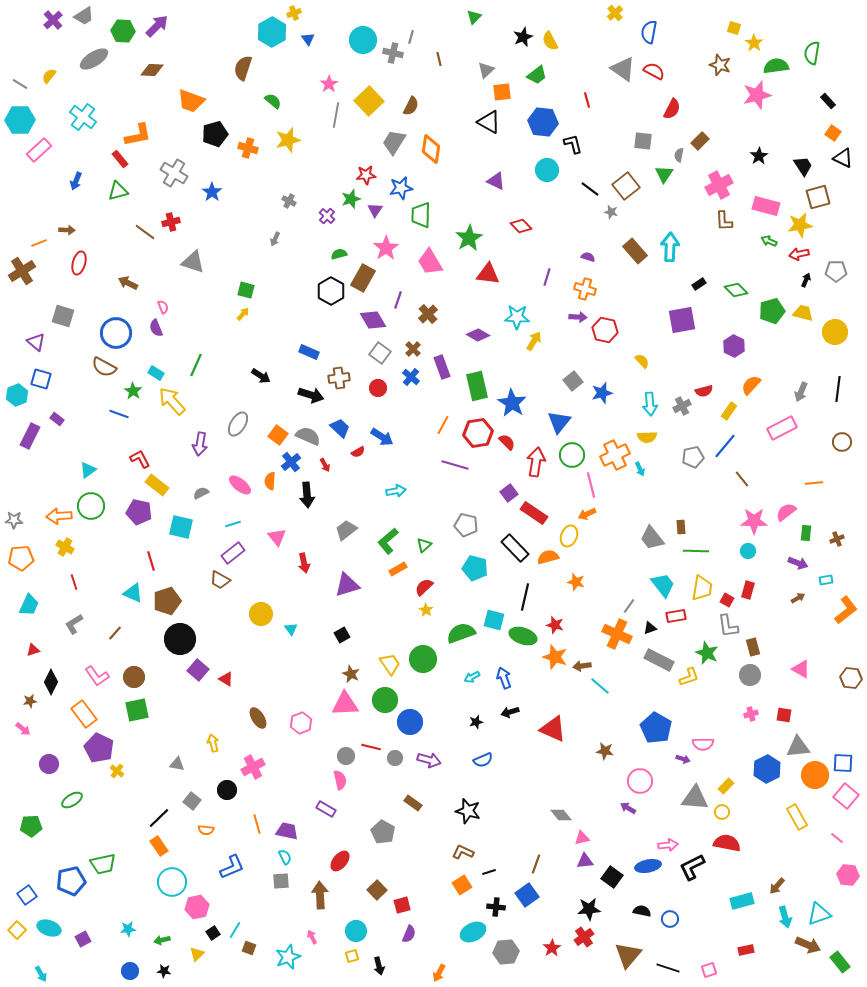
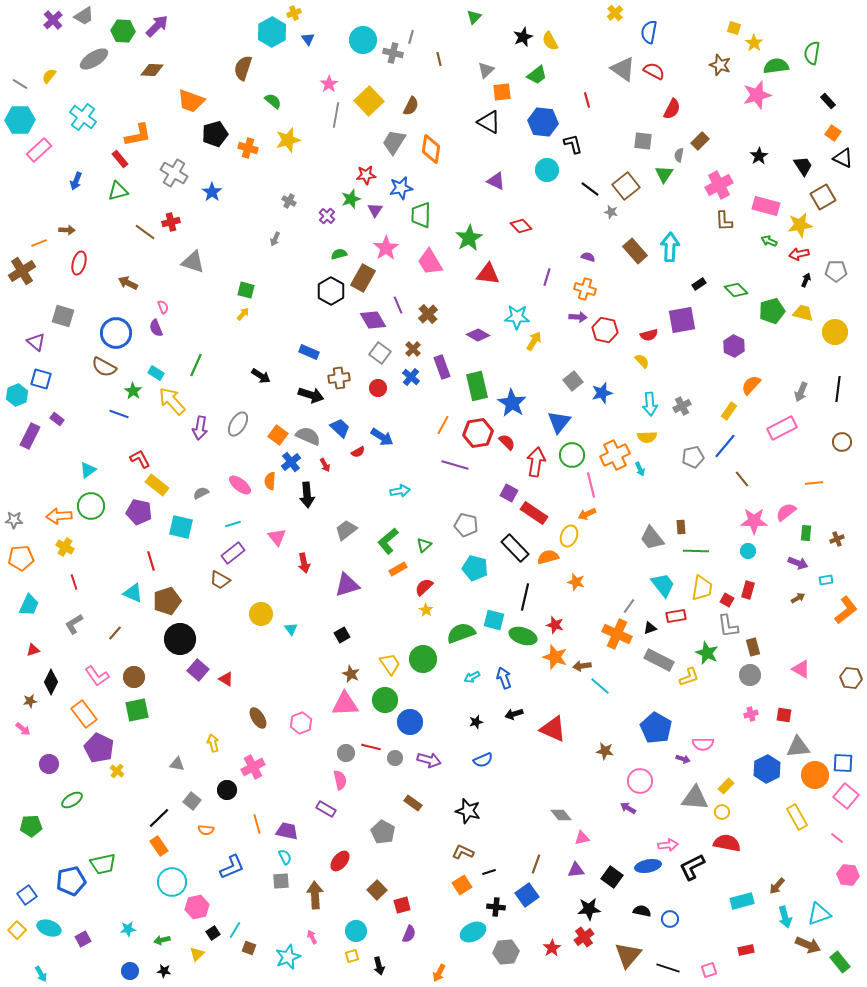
brown square at (818, 197): moved 5 px right; rotated 15 degrees counterclockwise
purple line at (398, 300): moved 5 px down; rotated 42 degrees counterclockwise
red semicircle at (704, 391): moved 55 px left, 56 px up
purple arrow at (200, 444): moved 16 px up
cyan arrow at (396, 491): moved 4 px right
purple square at (509, 493): rotated 24 degrees counterclockwise
black arrow at (510, 712): moved 4 px right, 2 px down
gray circle at (346, 756): moved 3 px up
purple triangle at (585, 861): moved 9 px left, 9 px down
brown arrow at (320, 895): moved 5 px left
